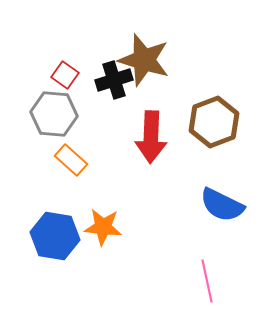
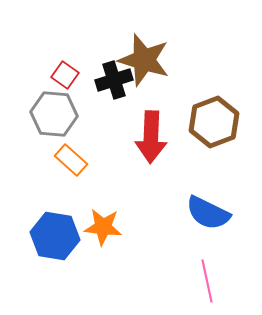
blue semicircle: moved 14 px left, 8 px down
